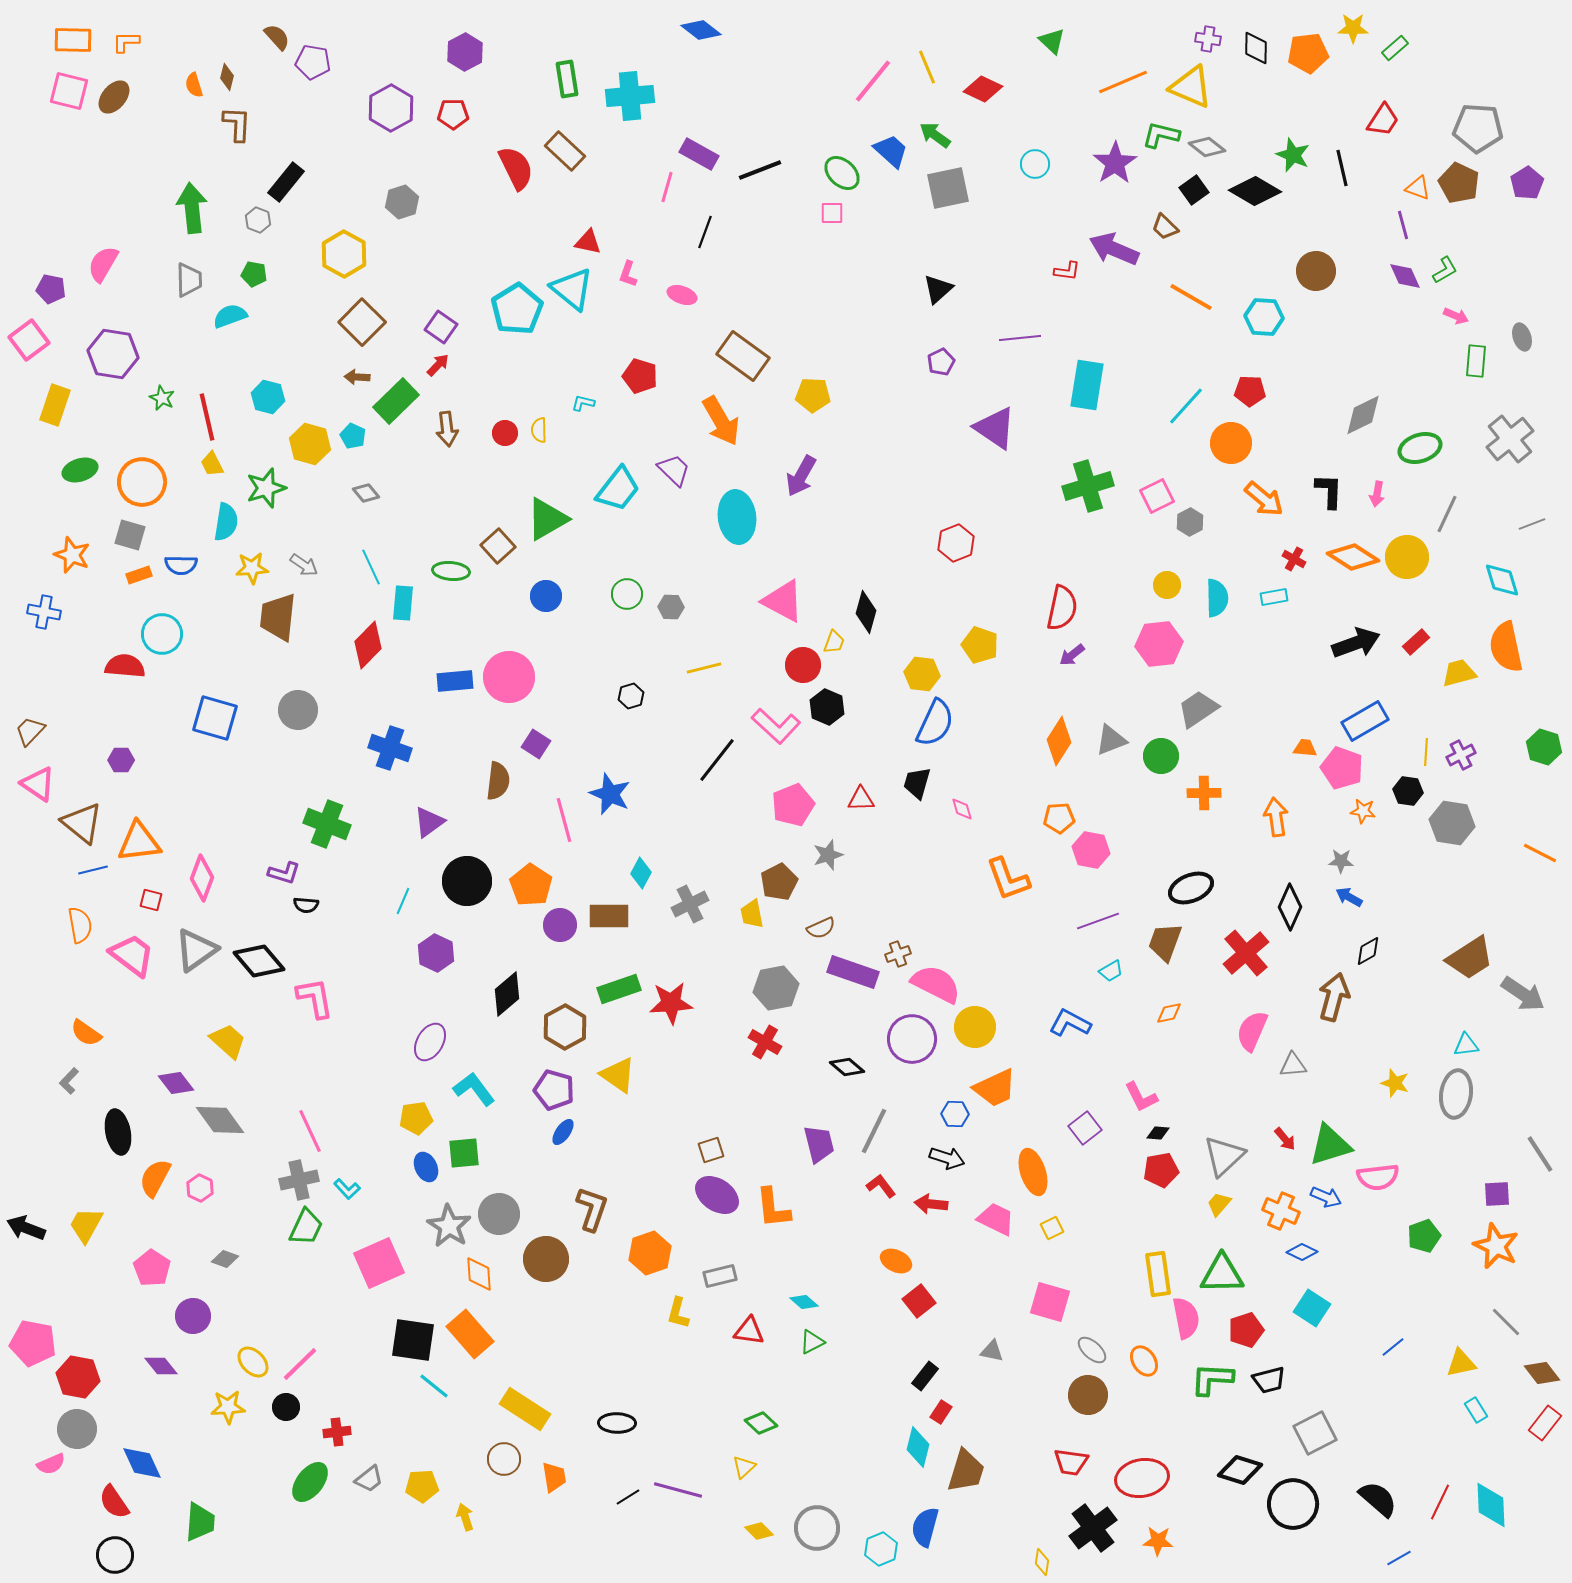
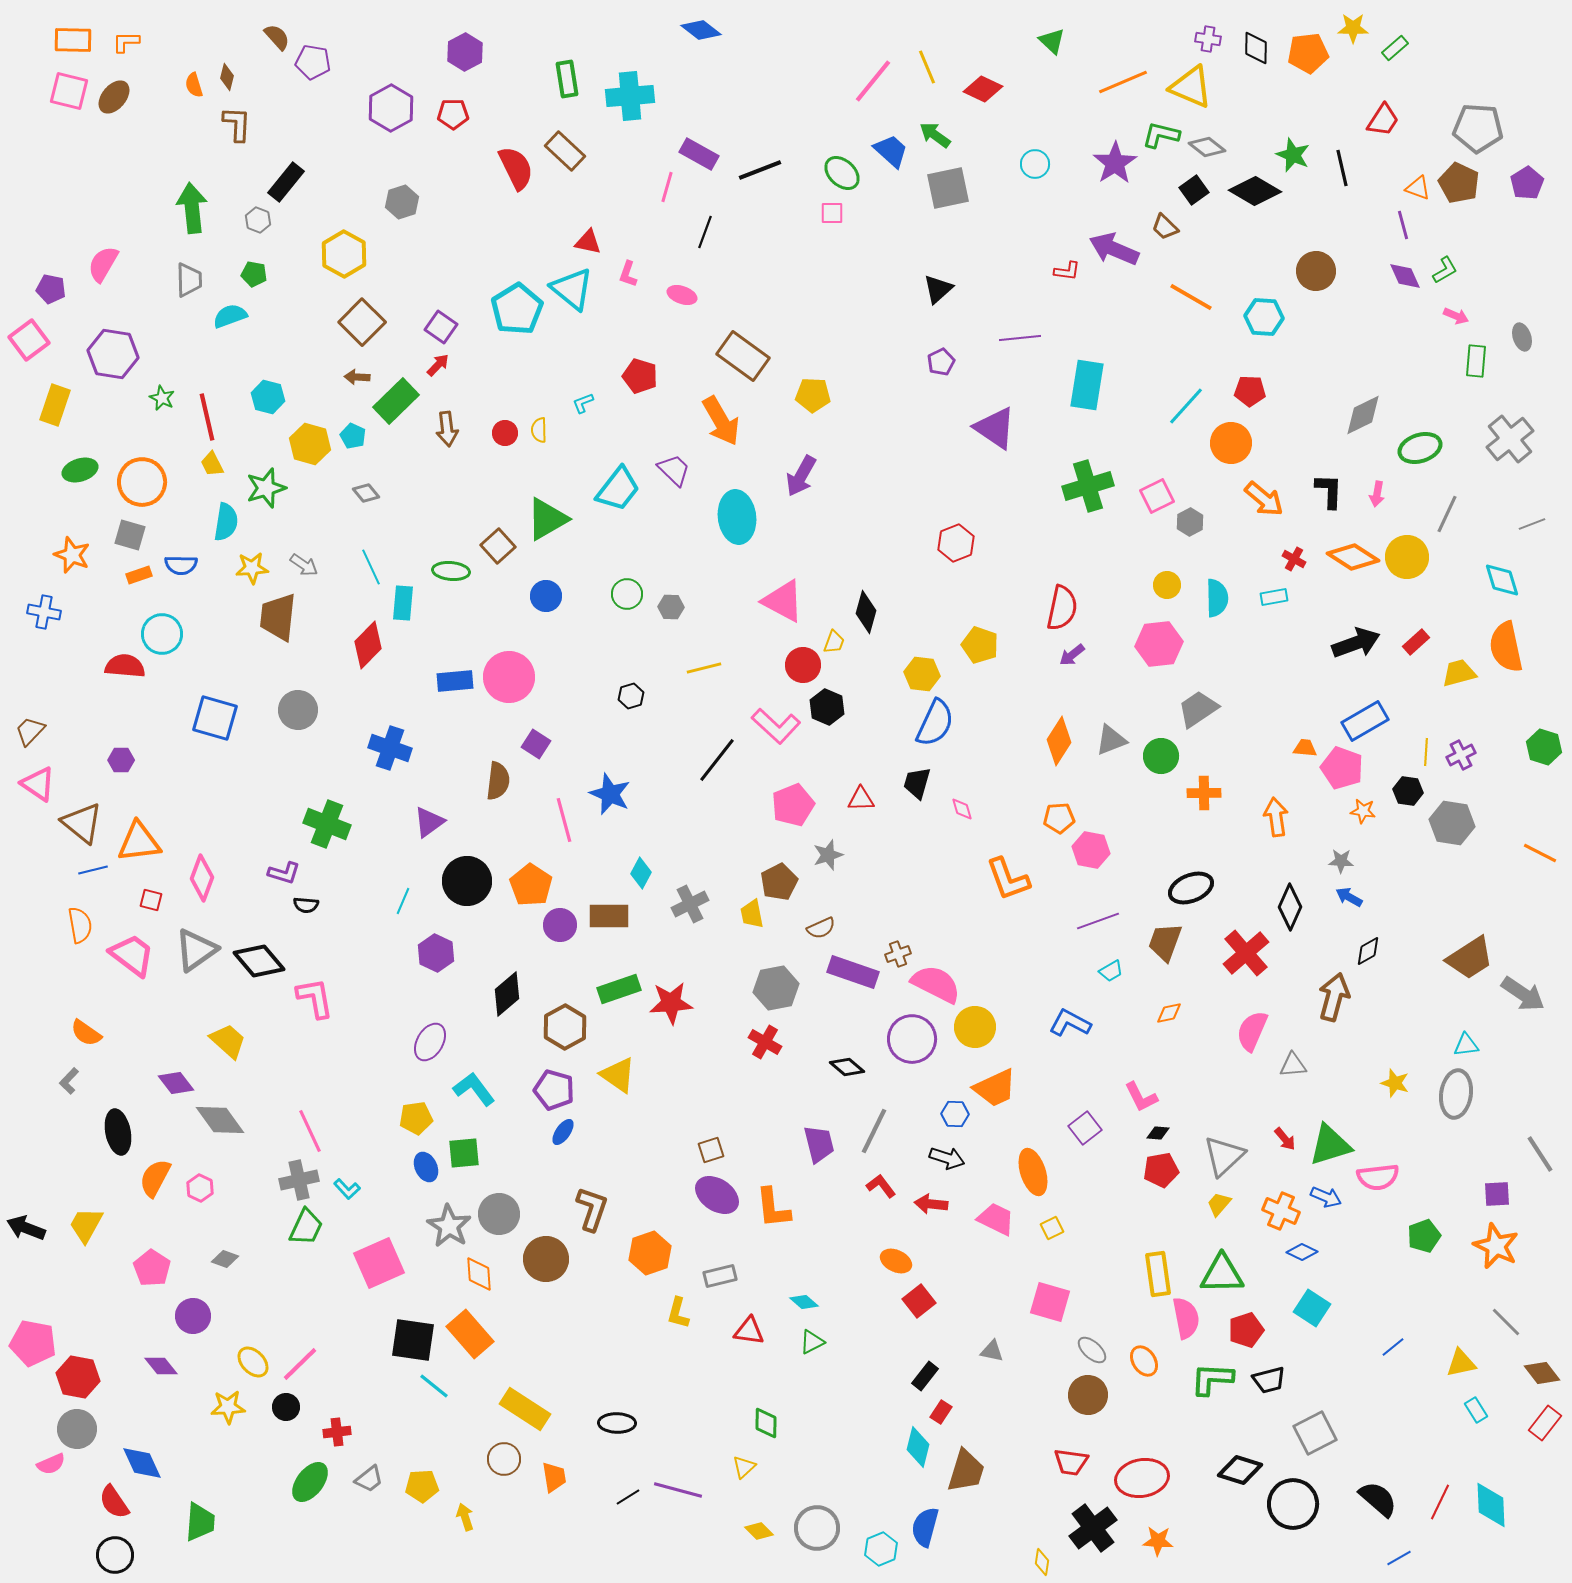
cyan L-shape at (583, 403): rotated 35 degrees counterclockwise
green diamond at (761, 1423): moved 5 px right; rotated 48 degrees clockwise
